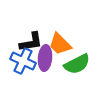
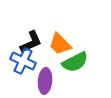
black L-shape: rotated 15 degrees counterclockwise
purple ellipse: moved 23 px down
green semicircle: moved 2 px left, 2 px up
